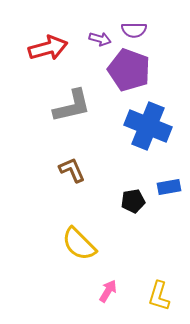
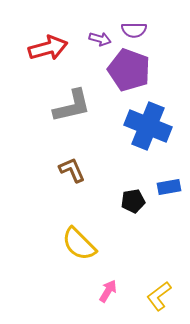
yellow L-shape: rotated 36 degrees clockwise
